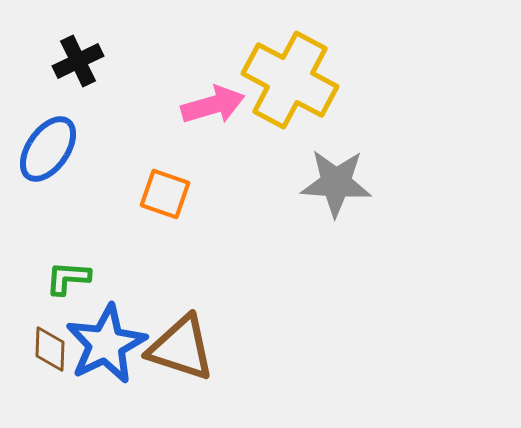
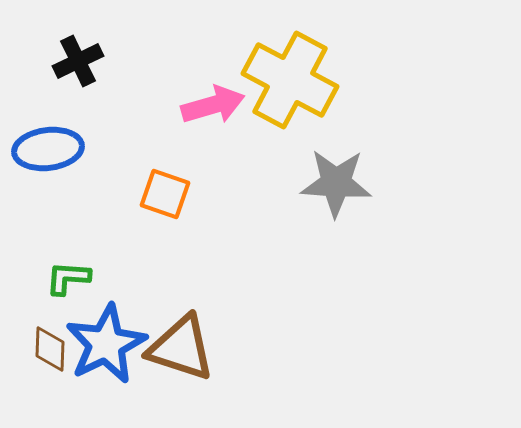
blue ellipse: rotated 48 degrees clockwise
